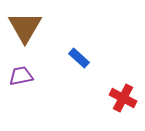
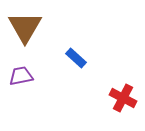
blue rectangle: moved 3 px left
